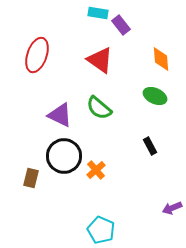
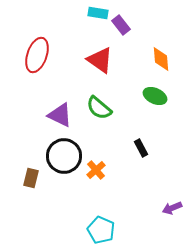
black rectangle: moved 9 px left, 2 px down
